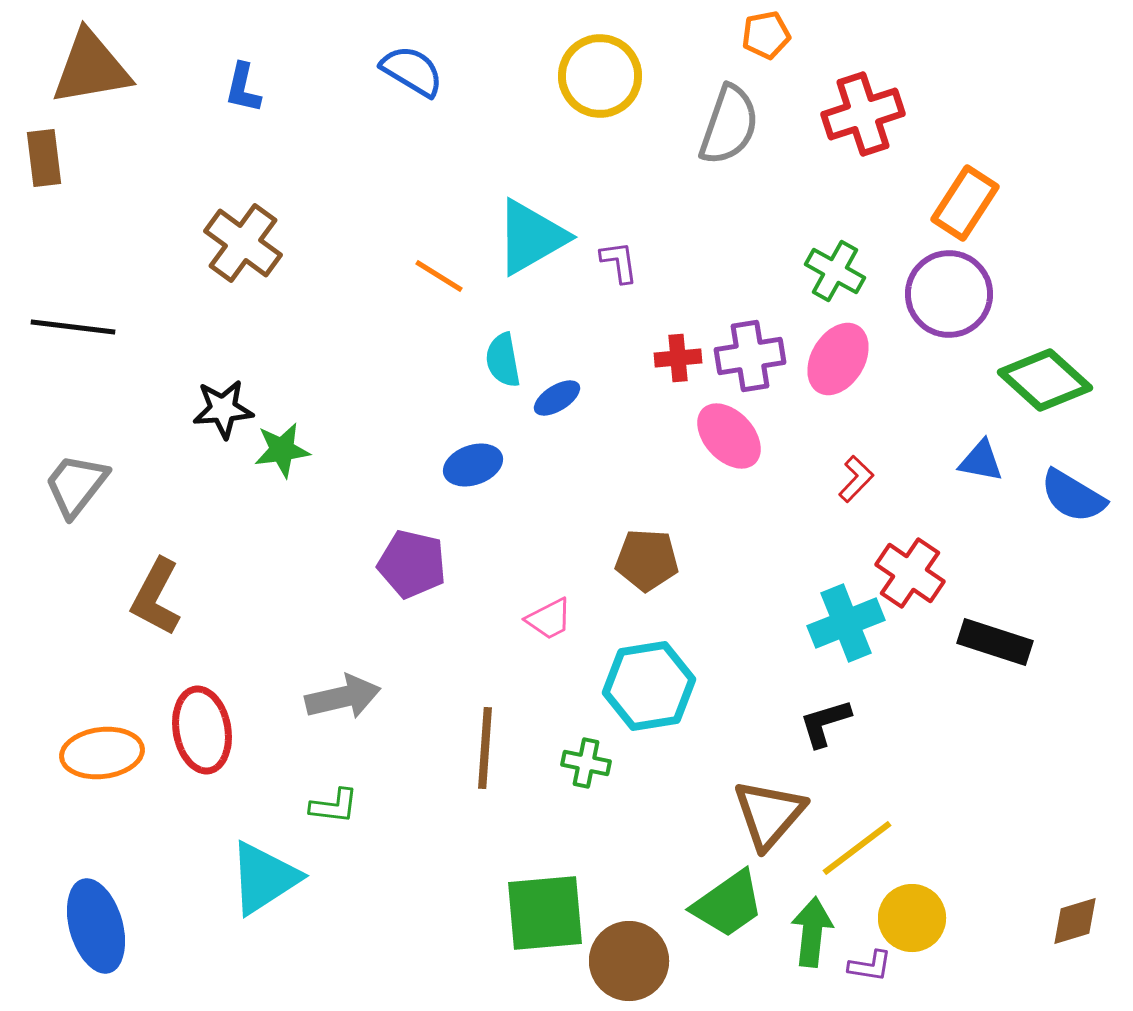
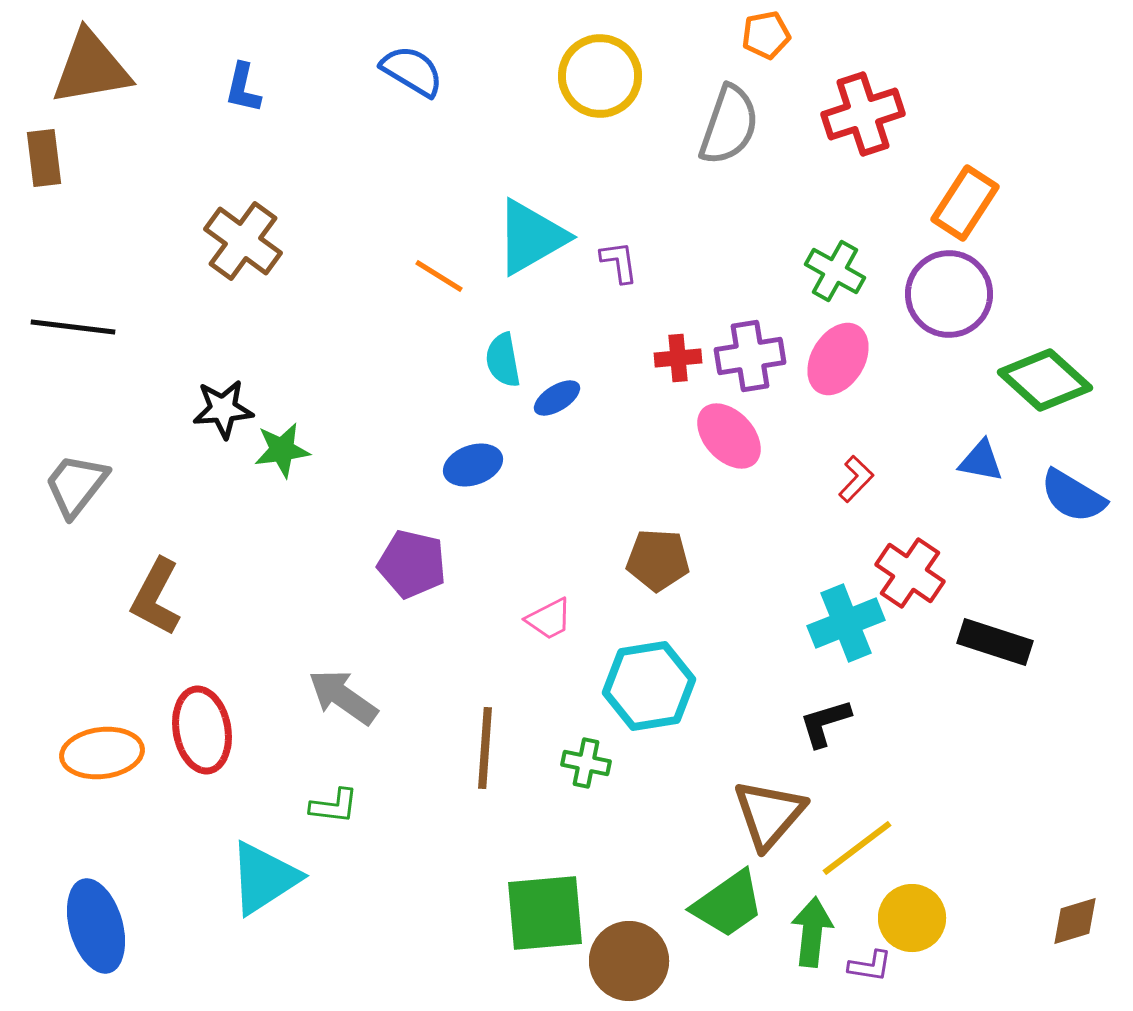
brown cross at (243, 243): moved 2 px up
brown pentagon at (647, 560): moved 11 px right
gray arrow at (343, 697): rotated 132 degrees counterclockwise
